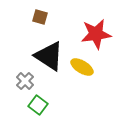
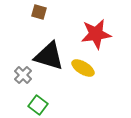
brown square: moved 1 px left, 5 px up
black triangle: rotated 16 degrees counterclockwise
yellow ellipse: moved 1 px right, 1 px down
gray cross: moved 2 px left, 6 px up
